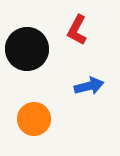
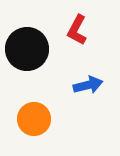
blue arrow: moved 1 px left, 1 px up
